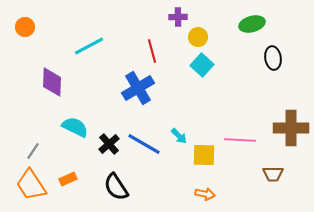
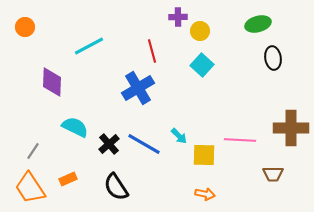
green ellipse: moved 6 px right
yellow circle: moved 2 px right, 6 px up
orange trapezoid: moved 1 px left, 3 px down
